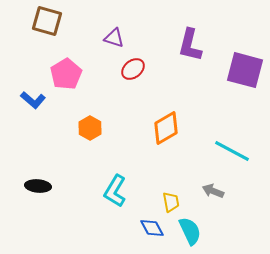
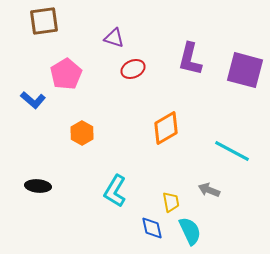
brown square: moved 3 px left; rotated 24 degrees counterclockwise
purple L-shape: moved 14 px down
red ellipse: rotated 15 degrees clockwise
orange hexagon: moved 8 px left, 5 px down
gray arrow: moved 4 px left, 1 px up
blue diamond: rotated 15 degrees clockwise
